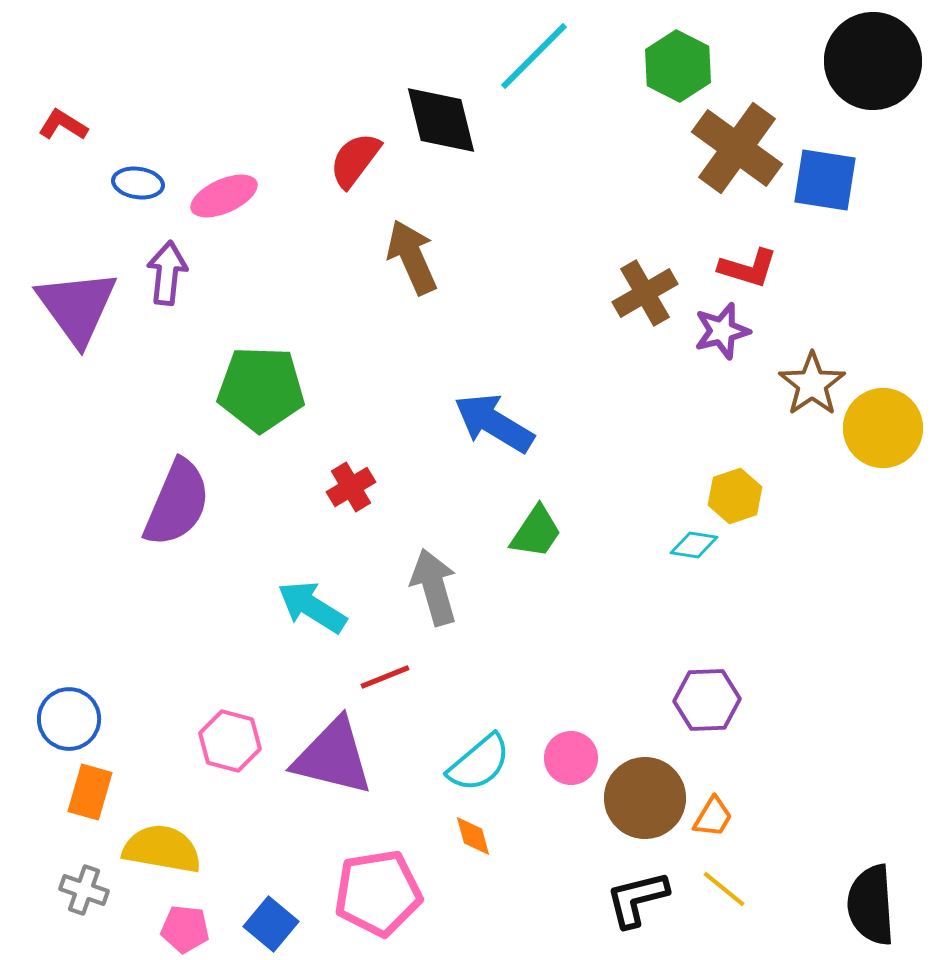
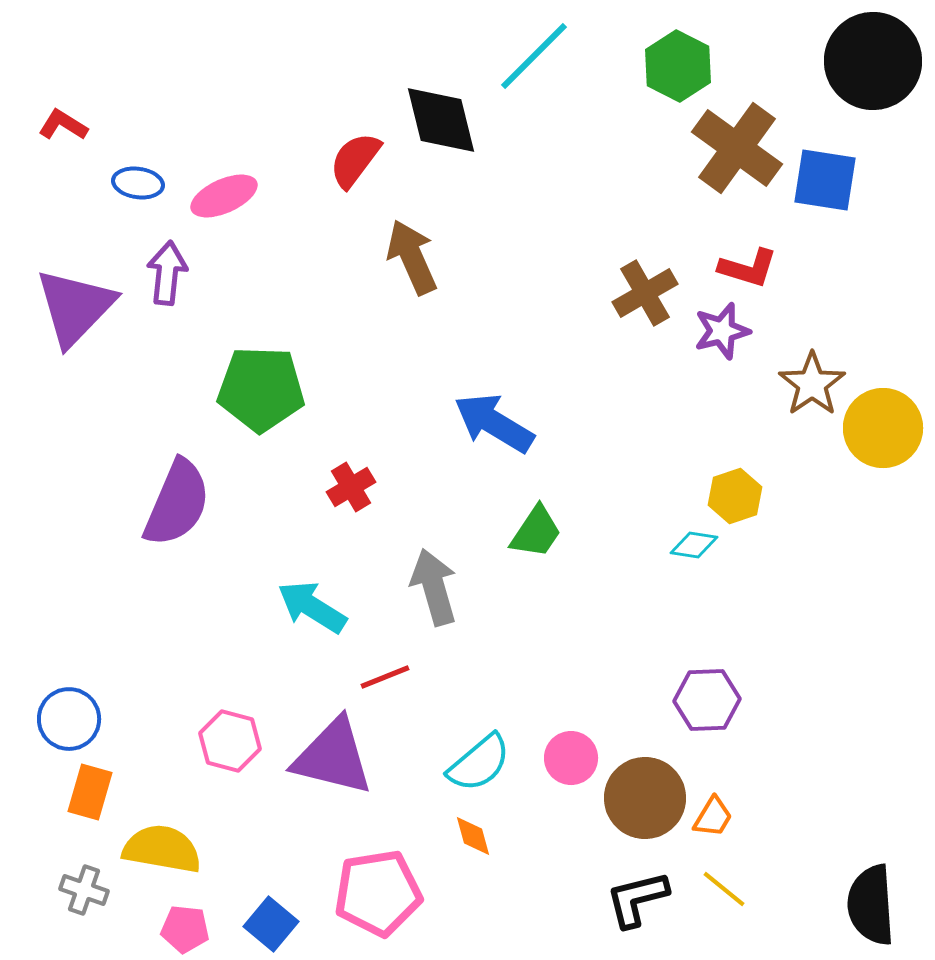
purple triangle at (77, 307): moved 2 px left; rotated 20 degrees clockwise
